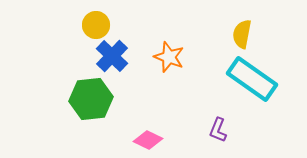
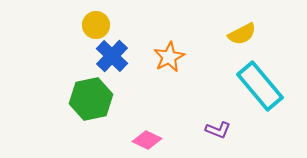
yellow semicircle: rotated 128 degrees counterclockwise
orange star: rotated 24 degrees clockwise
cyan rectangle: moved 8 px right, 7 px down; rotated 15 degrees clockwise
green hexagon: rotated 6 degrees counterclockwise
purple L-shape: rotated 90 degrees counterclockwise
pink diamond: moved 1 px left
